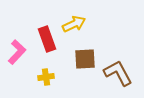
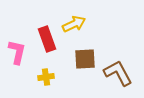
pink L-shape: rotated 30 degrees counterclockwise
